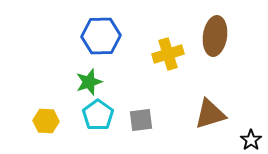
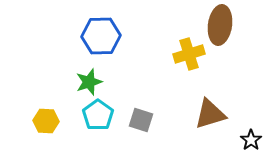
brown ellipse: moved 5 px right, 11 px up
yellow cross: moved 21 px right
gray square: rotated 25 degrees clockwise
